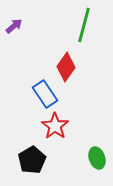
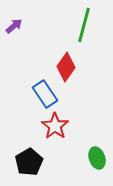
black pentagon: moved 3 px left, 2 px down
